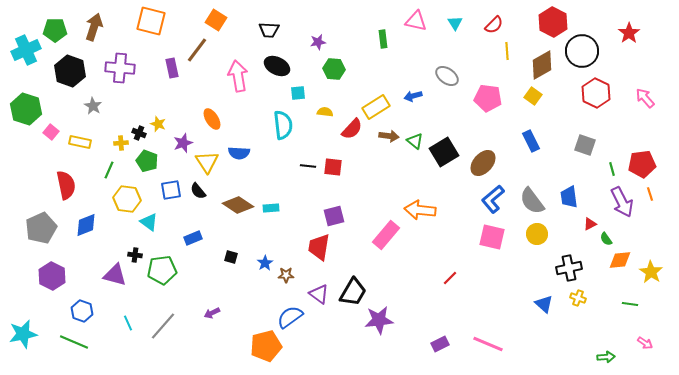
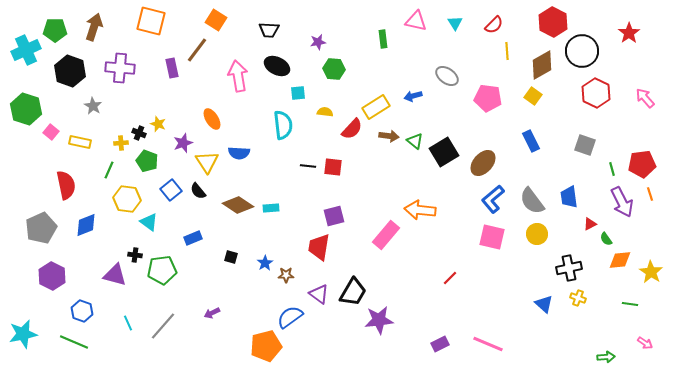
blue square at (171, 190): rotated 30 degrees counterclockwise
